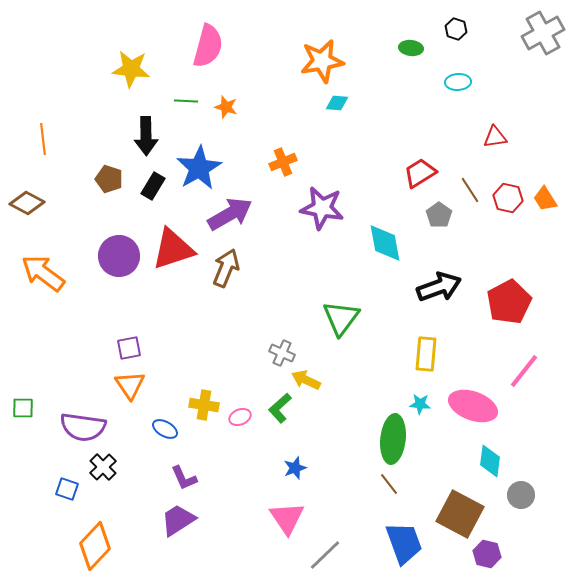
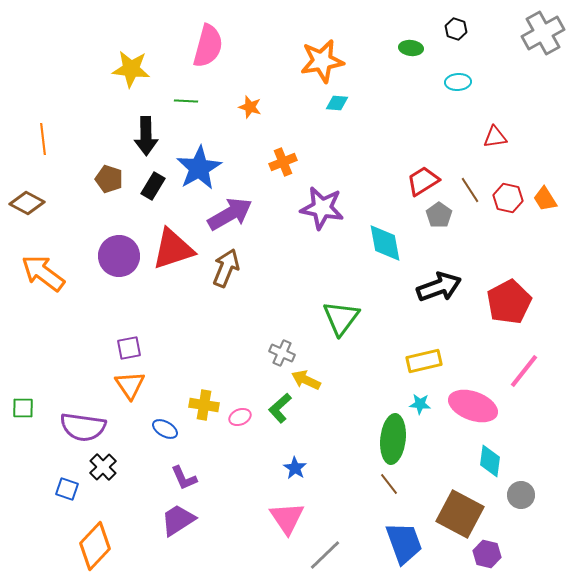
orange star at (226, 107): moved 24 px right
red trapezoid at (420, 173): moved 3 px right, 8 px down
yellow rectangle at (426, 354): moved 2 px left, 7 px down; rotated 72 degrees clockwise
blue star at (295, 468): rotated 20 degrees counterclockwise
